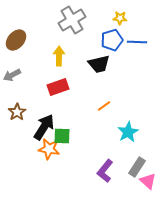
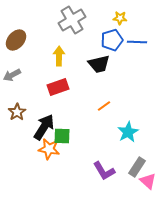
purple L-shape: moved 1 px left; rotated 70 degrees counterclockwise
